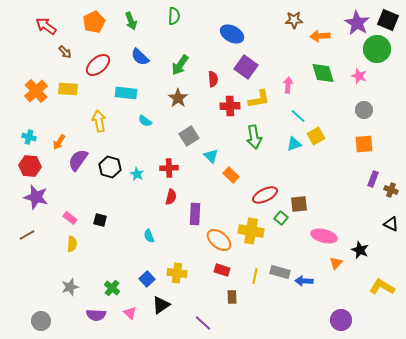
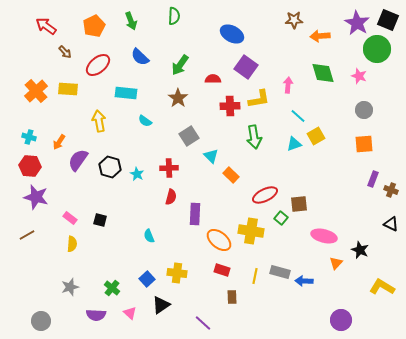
orange pentagon at (94, 22): moved 4 px down
red semicircle at (213, 79): rotated 84 degrees counterclockwise
